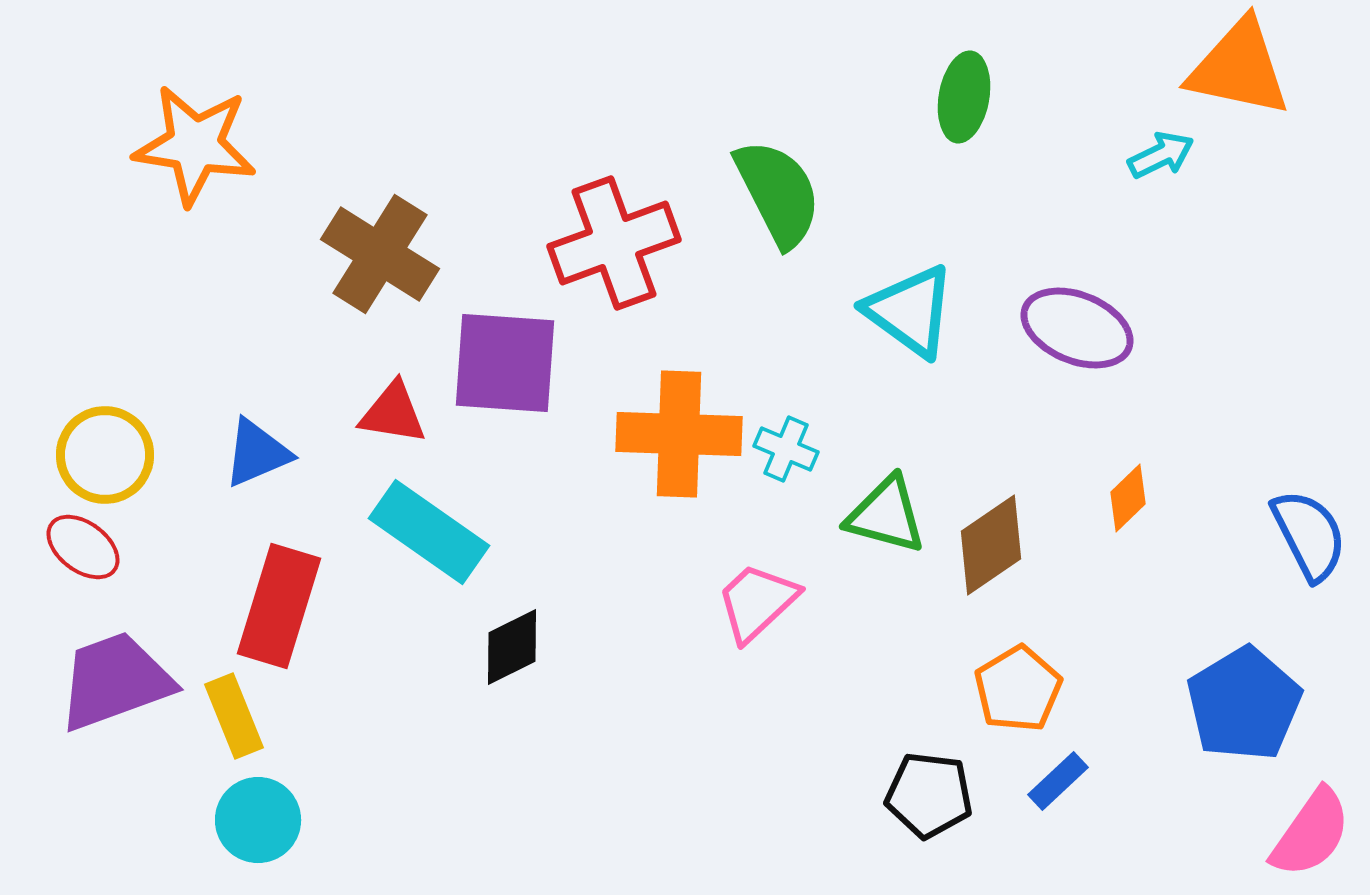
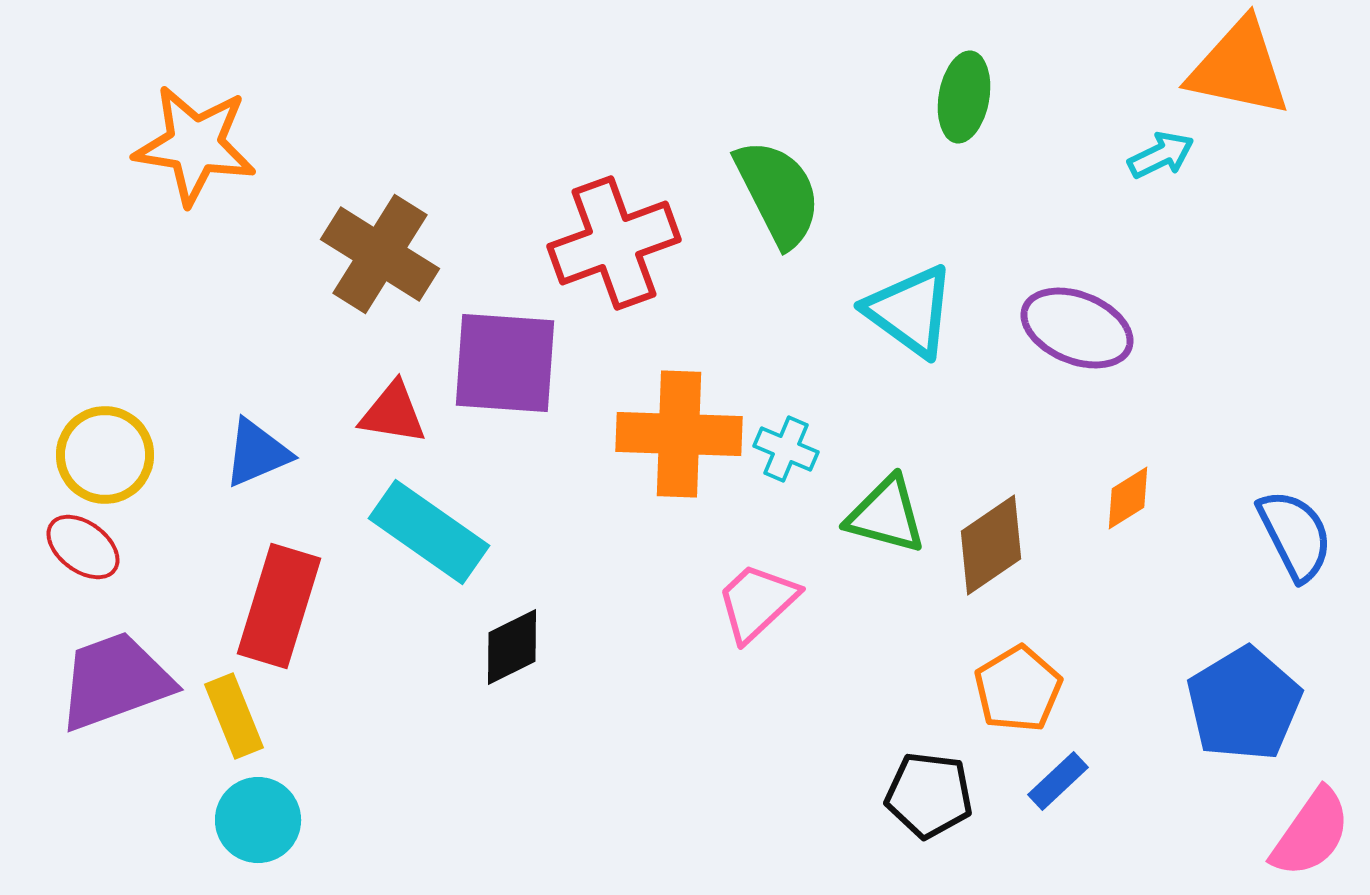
orange diamond: rotated 12 degrees clockwise
blue semicircle: moved 14 px left
